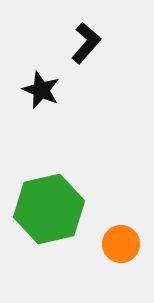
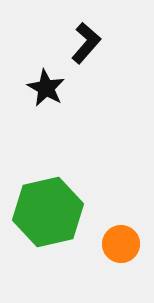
black star: moved 5 px right, 2 px up; rotated 6 degrees clockwise
green hexagon: moved 1 px left, 3 px down
